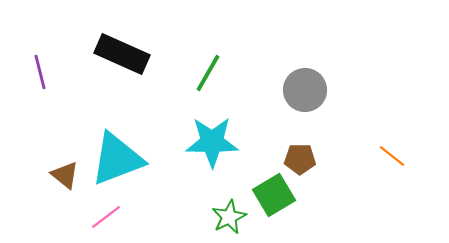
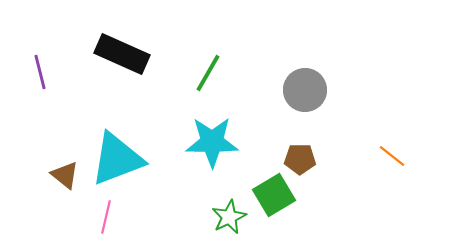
pink line: rotated 40 degrees counterclockwise
